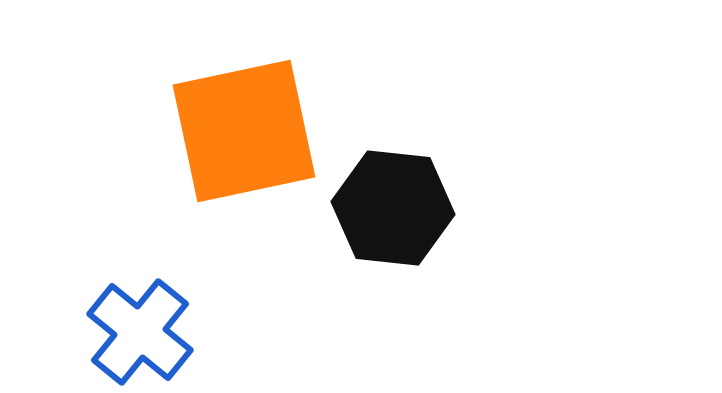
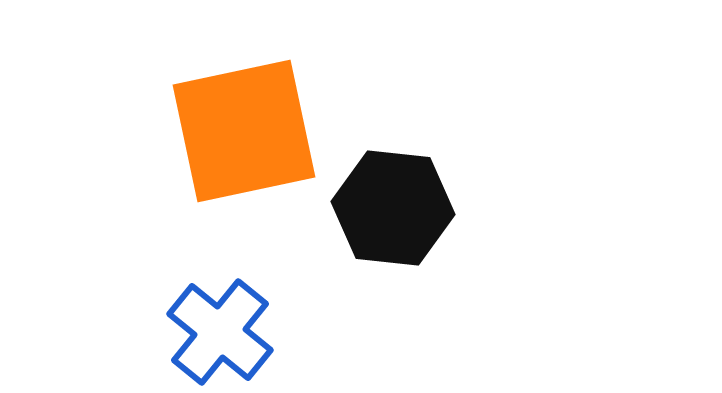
blue cross: moved 80 px right
